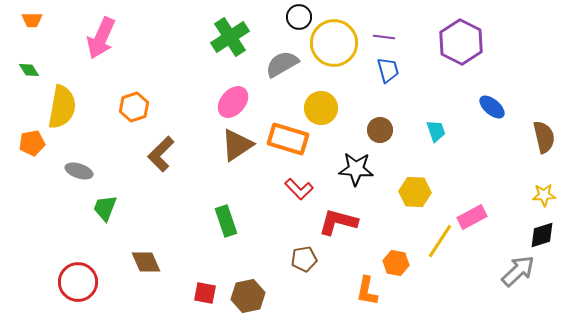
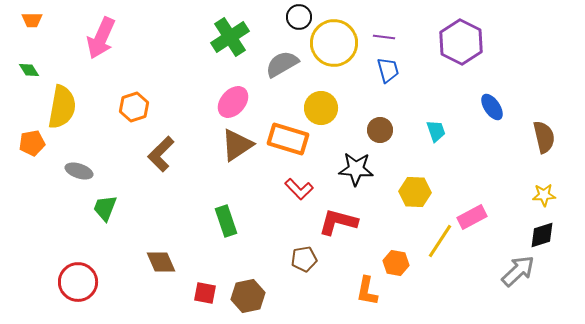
blue ellipse at (492, 107): rotated 16 degrees clockwise
brown diamond at (146, 262): moved 15 px right
